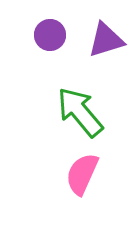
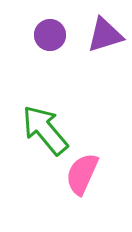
purple triangle: moved 1 px left, 5 px up
green arrow: moved 35 px left, 18 px down
